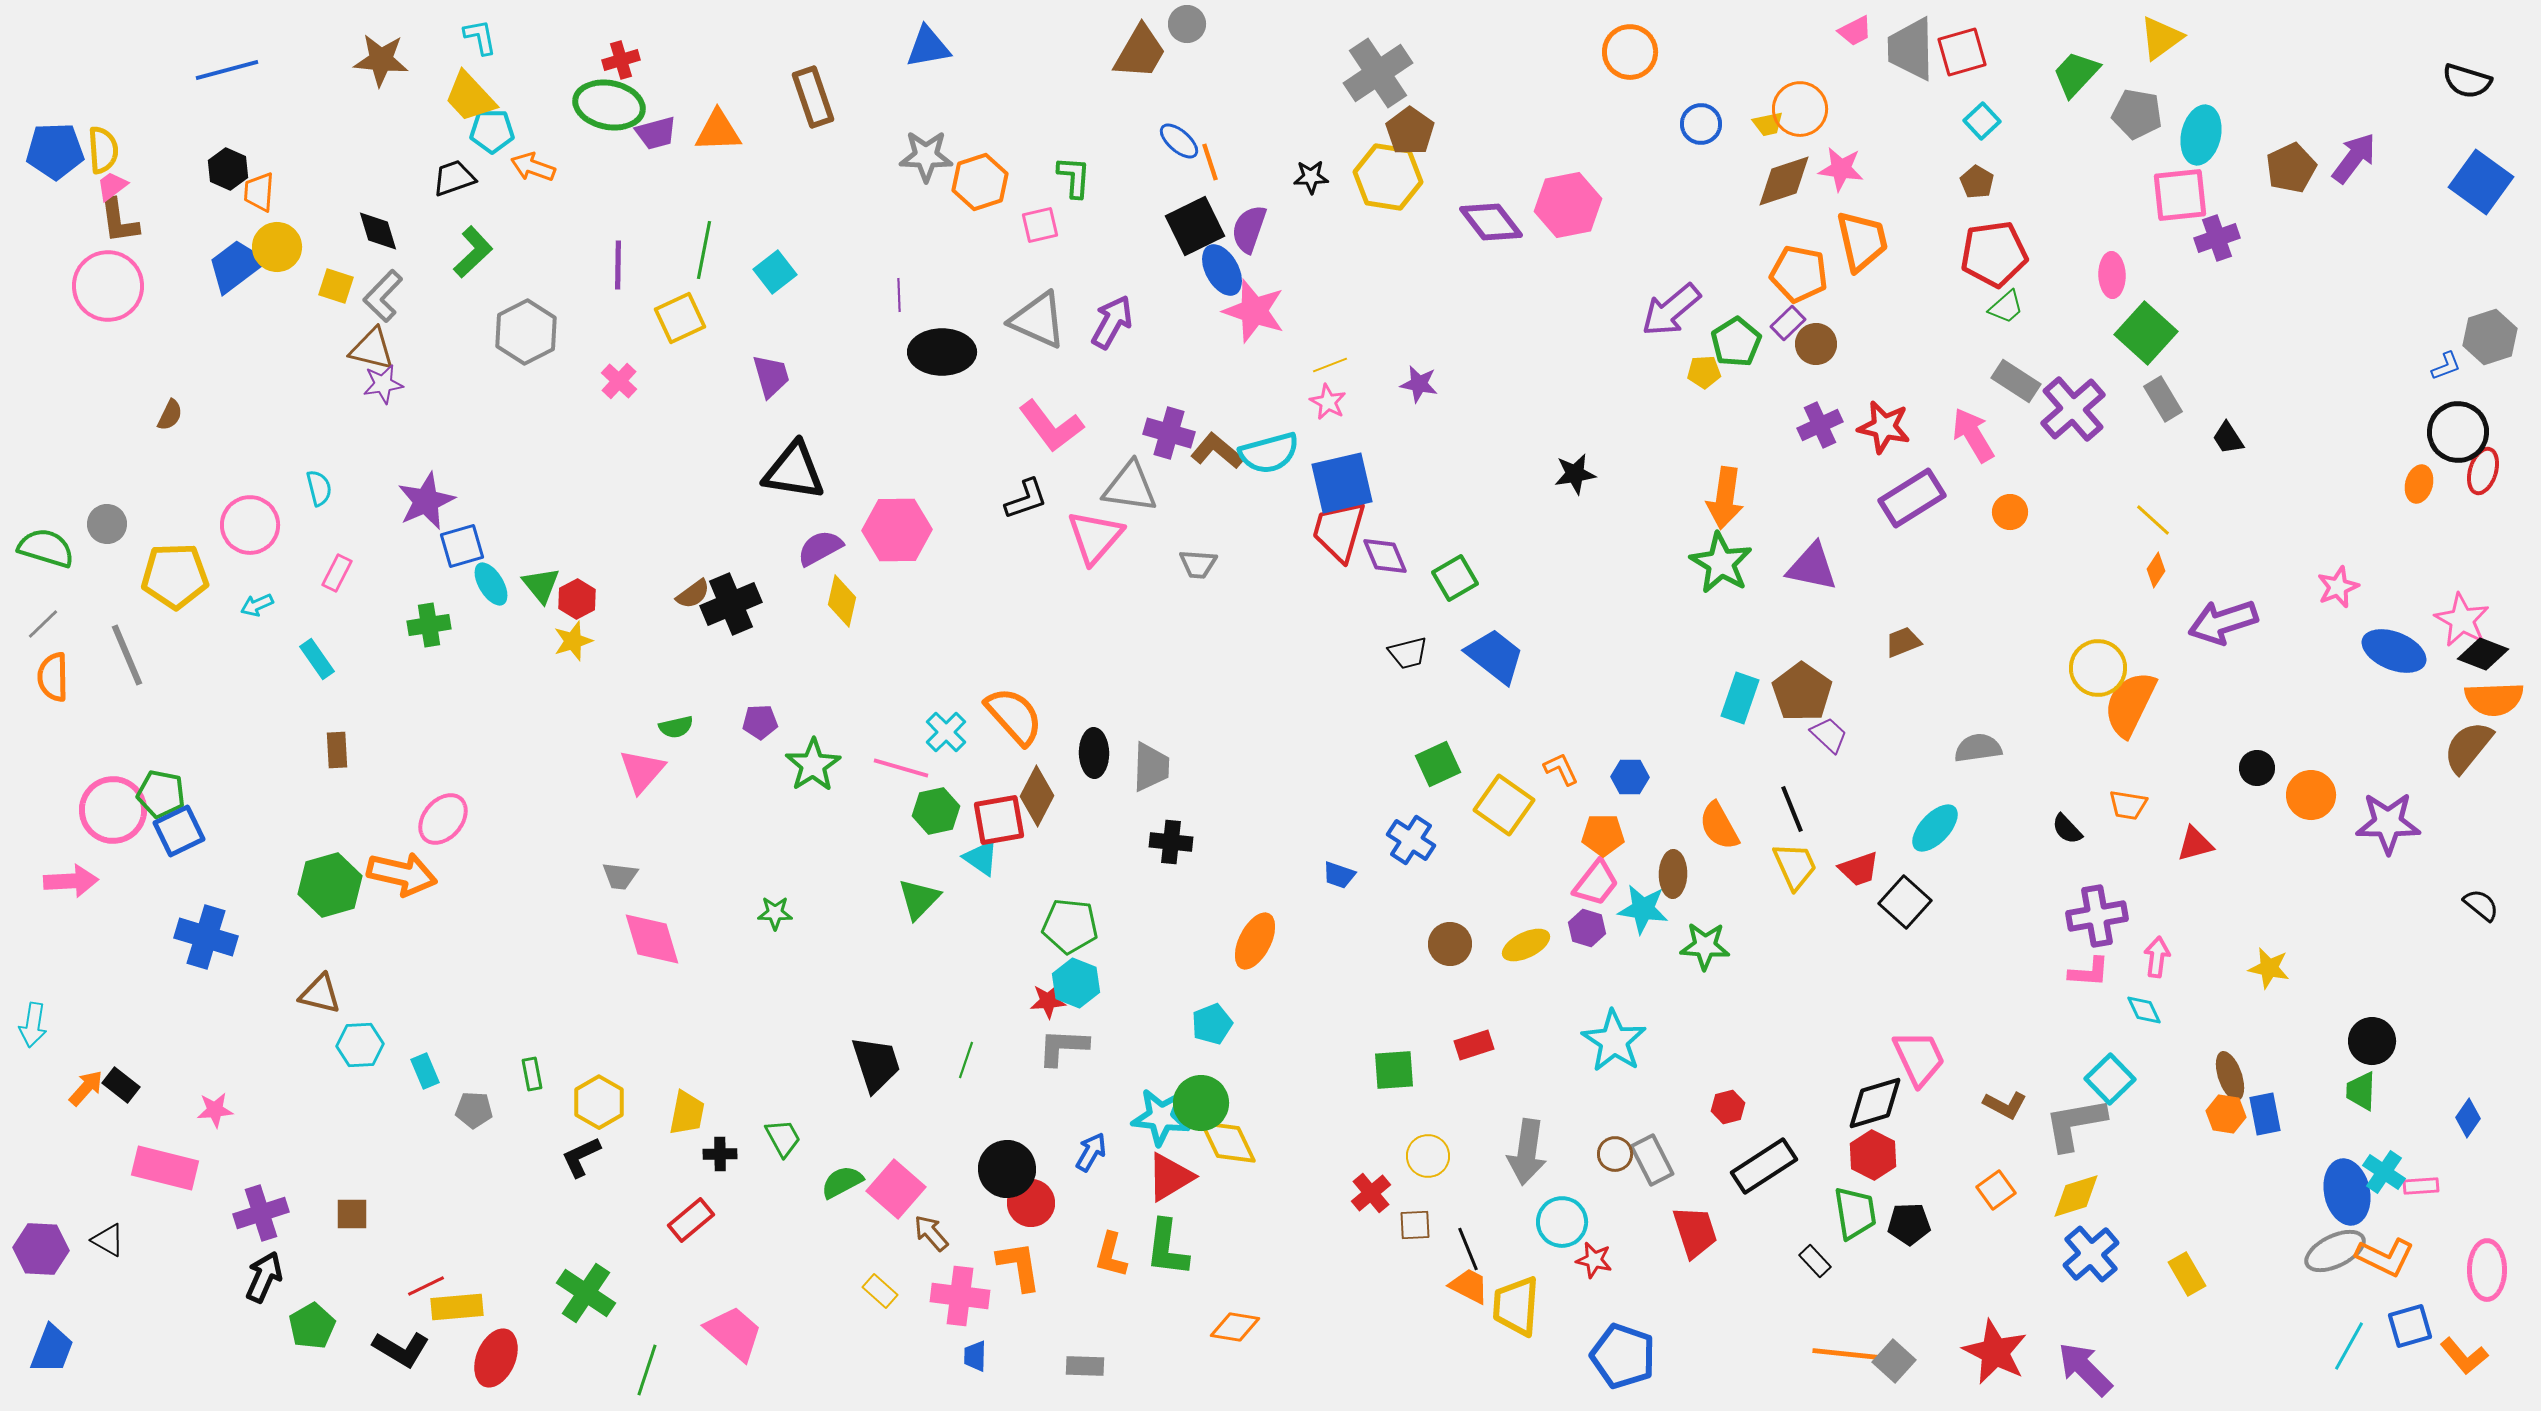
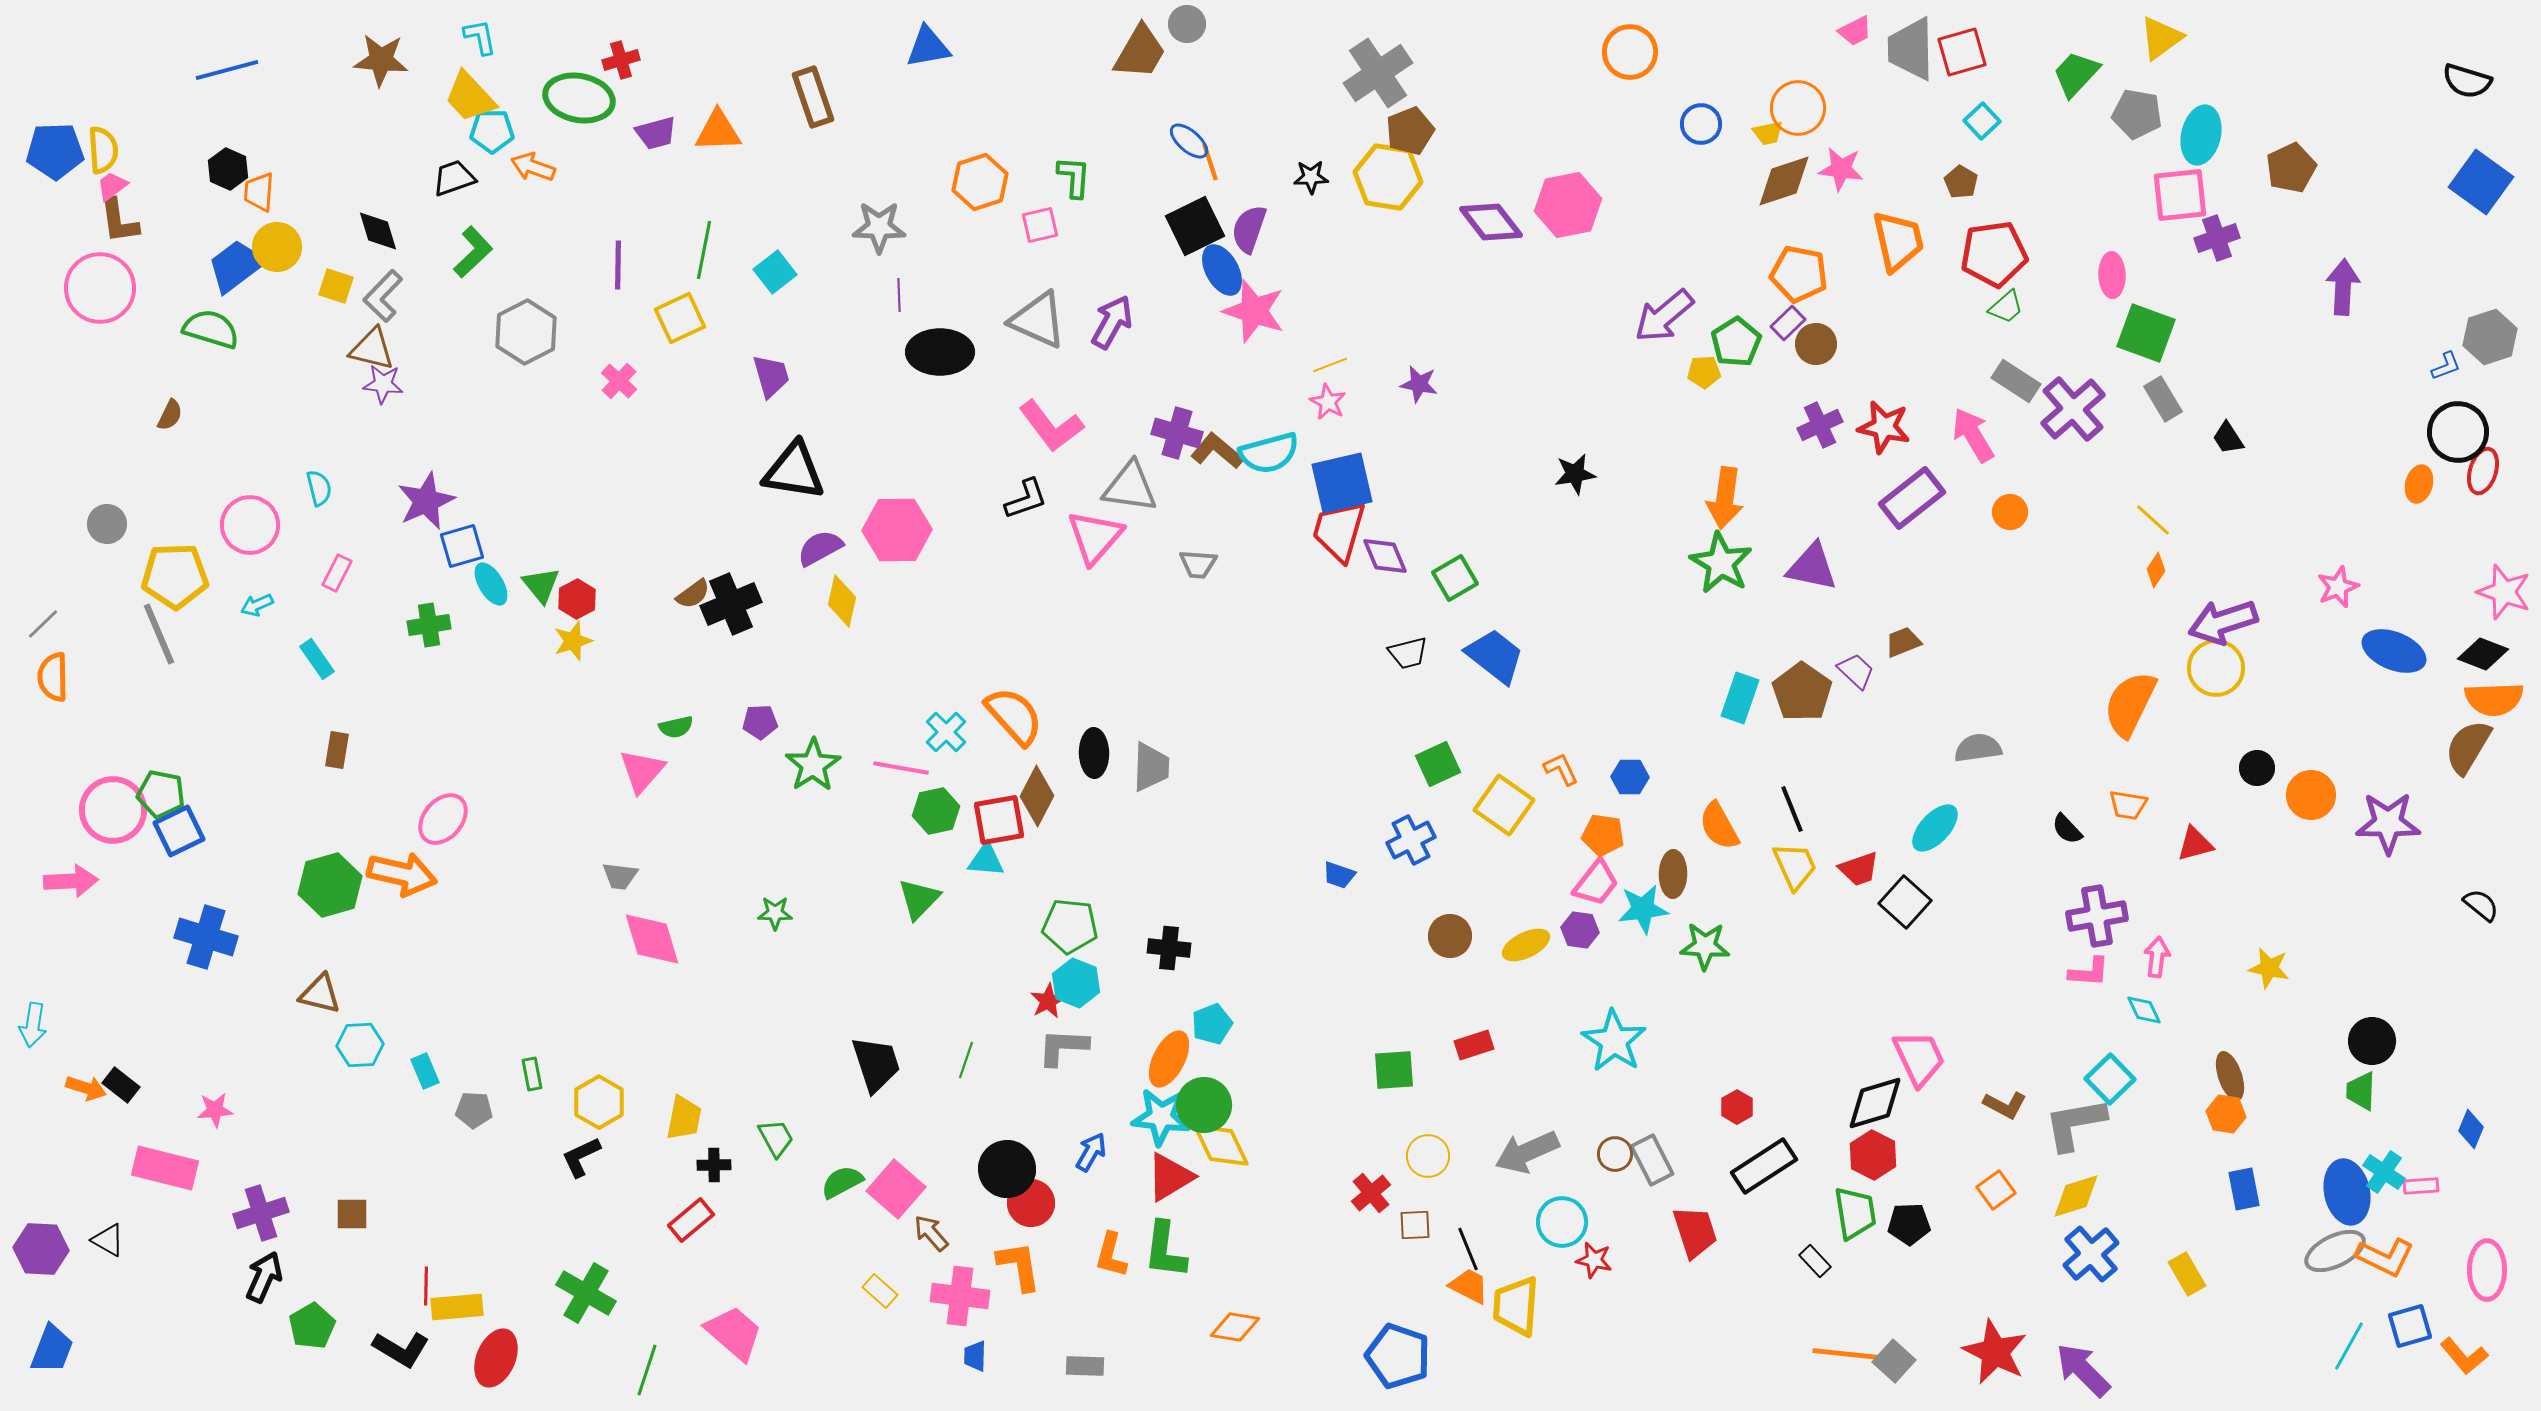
green ellipse at (609, 105): moved 30 px left, 7 px up
orange circle at (1800, 109): moved 2 px left, 1 px up
yellow trapezoid at (1768, 124): moved 9 px down
brown pentagon at (1410, 131): rotated 15 degrees clockwise
blue ellipse at (1179, 141): moved 10 px right
gray star at (926, 156): moved 47 px left, 71 px down
purple arrow at (2354, 158): moved 11 px left, 129 px down; rotated 34 degrees counterclockwise
brown pentagon at (1977, 182): moved 16 px left
orange trapezoid at (1862, 241): moved 36 px right
pink circle at (108, 286): moved 8 px left, 2 px down
purple arrow at (1671, 310): moved 7 px left, 6 px down
green square at (2146, 333): rotated 22 degrees counterclockwise
black ellipse at (942, 352): moved 2 px left
purple star at (383, 384): rotated 15 degrees clockwise
purple cross at (1169, 433): moved 8 px right
purple rectangle at (1912, 498): rotated 6 degrees counterclockwise
green semicircle at (46, 548): moved 165 px right, 219 px up
pink star at (2462, 620): moved 42 px right, 28 px up; rotated 10 degrees counterclockwise
gray line at (127, 655): moved 32 px right, 21 px up
yellow circle at (2098, 668): moved 118 px right
purple trapezoid at (1829, 735): moved 27 px right, 64 px up
brown semicircle at (2468, 747): rotated 8 degrees counterclockwise
brown rectangle at (337, 750): rotated 12 degrees clockwise
pink line at (901, 768): rotated 6 degrees counterclockwise
orange pentagon at (1603, 835): rotated 9 degrees clockwise
blue cross at (1411, 840): rotated 30 degrees clockwise
black cross at (1171, 842): moved 2 px left, 106 px down
cyan triangle at (981, 858): moved 5 px right, 2 px down; rotated 30 degrees counterclockwise
cyan star at (1643, 909): rotated 15 degrees counterclockwise
purple hexagon at (1587, 928): moved 7 px left, 2 px down; rotated 9 degrees counterclockwise
orange ellipse at (1255, 941): moved 86 px left, 118 px down
brown circle at (1450, 944): moved 8 px up
red star at (1048, 1001): rotated 24 degrees counterclockwise
orange arrow at (86, 1088): rotated 66 degrees clockwise
green circle at (1201, 1103): moved 3 px right, 2 px down
red hexagon at (1728, 1107): moved 9 px right; rotated 16 degrees counterclockwise
yellow trapezoid at (687, 1113): moved 3 px left, 5 px down
blue rectangle at (2265, 1114): moved 21 px left, 75 px down
blue diamond at (2468, 1118): moved 3 px right, 11 px down; rotated 12 degrees counterclockwise
green trapezoid at (783, 1138): moved 7 px left
yellow diamond at (1228, 1142): moved 7 px left, 3 px down
gray arrow at (1527, 1152): rotated 58 degrees clockwise
black cross at (720, 1154): moved 6 px left, 11 px down
green L-shape at (1167, 1248): moved 2 px left, 2 px down
red line at (426, 1286): rotated 63 degrees counterclockwise
green cross at (586, 1293): rotated 4 degrees counterclockwise
blue pentagon at (1623, 1356): moved 225 px left
purple arrow at (2085, 1369): moved 2 px left, 1 px down
